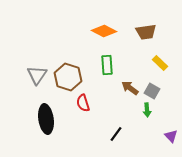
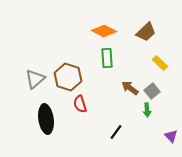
brown trapezoid: rotated 35 degrees counterclockwise
green rectangle: moved 7 px up
gray triangle: moved 2 px left, 4 px down; rotated 15 degrees clockwise
gray square: rotated 21 degrees clockwise
red semicircle: moved 3 px left, 1 px down
black line: moved 2 px up
